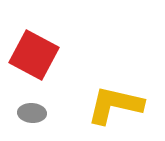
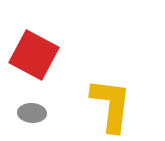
yellow L-shape: moved 4 px left; rotated 84 degrees clockwise
